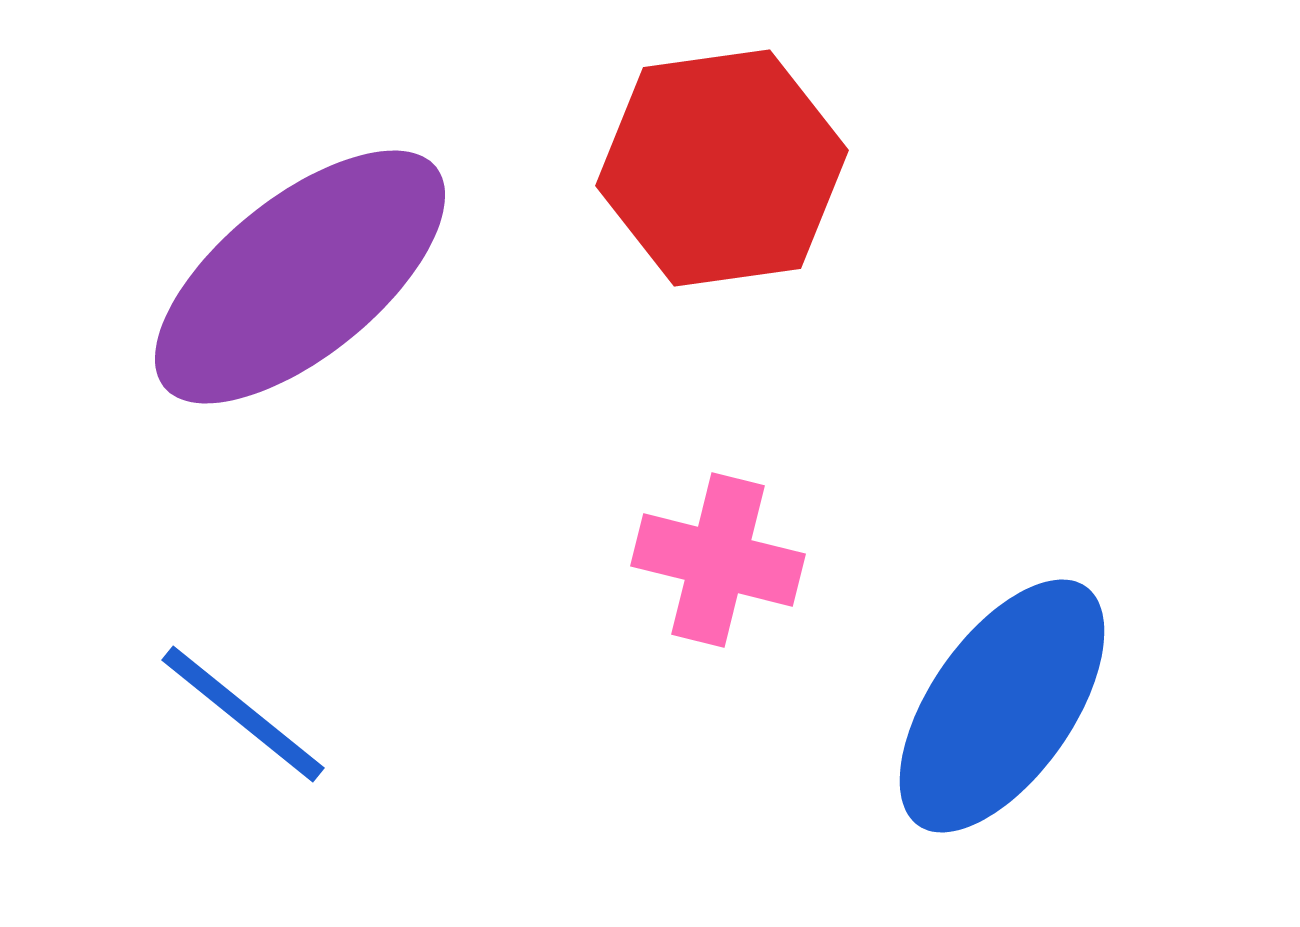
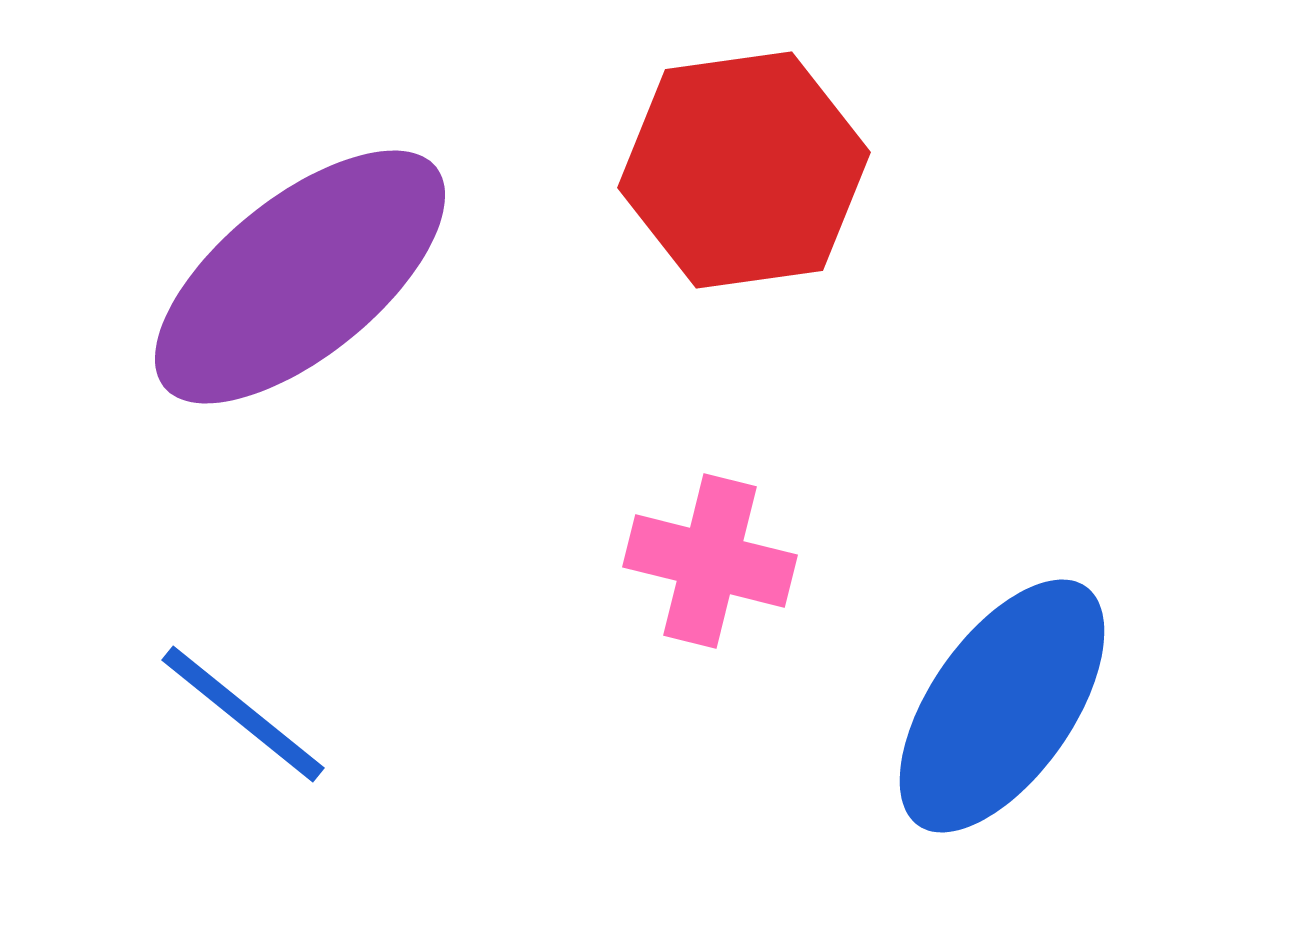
red hexagon: moved 22 px right, 2 px down
pink cross: moved 8 px left, 1 px down
